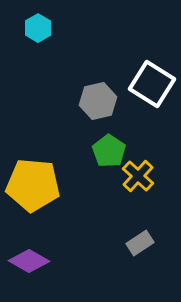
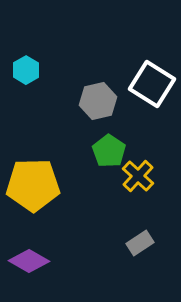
cyan hexagon: moved 12 px left, 42 px down
yellow pentagon: rotated 6 degrees counterclockwise
